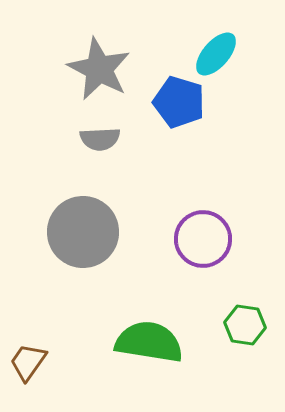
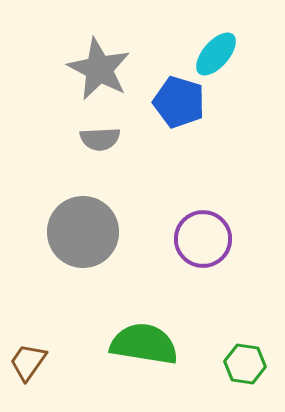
green hexagon: moved 39 px down
green semicircle: moved 5 px left, 2 px down
